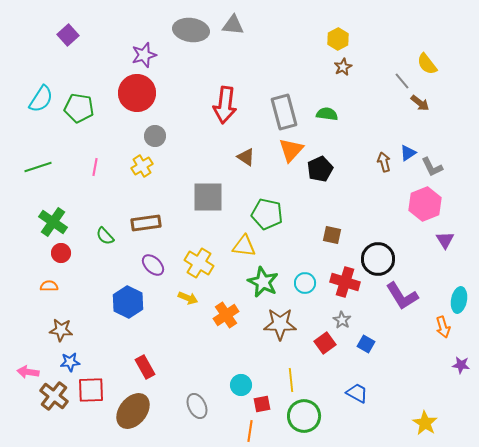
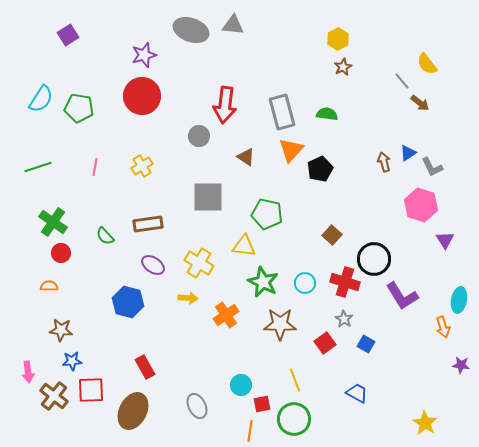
gray ellipse at (191, 30): rotated 12 degrees clockwise
purple square at (68, 35): rotated 10 degrees clockwise
red circle at (137, 93): moved 5 px right, 3 px down
gray rectangle at (284, 112): moved 2 px left
gray circle at (155, 136): moved 44 px right
pink hexagon at (425, 204): moved 4 px left, 1 px down; rotated 20 degrees counterclockwise
brown rectangle at (146, 223): moved 2 px right, 1 px down
brown square at (332, 235): rotated 30 degrees clockwise
black circle at (378, 259): moved 4 px left
purple ellipse at (153, 265): rotated 10 degrees counterclockwise
yellow arrow at (188, 298): rotated 18 degrees counterclockwise
blue hexagon at (128, 302): rotated 12 degrees counterclockwise
gray star at (342, 320): moved 2 px right, 1 px up
blue star at (70, 362): moved 2 px right, 1 px up
pink arrow at (28, 372): rotated 105 degrees counterclockwise
yellow line at (291, 380): moved 4 px right; rotated 15 degrees counterclockwise
brown ellipse at (133, 411): rotated 12 degrees counterclockwise
green circle at (304, 416): moved 10 px left, 3 px down
